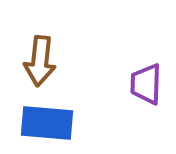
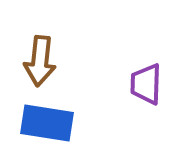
blue rectangle: rotated 4 degrees clockwise
